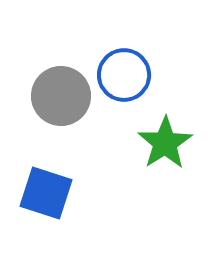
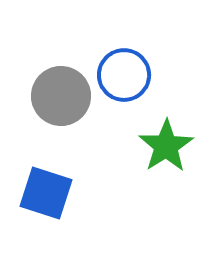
green star: moved 1 px right, 3 px down
